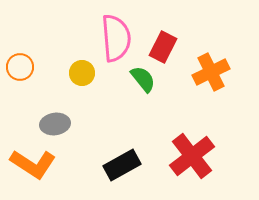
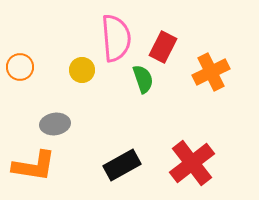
yellow circle: moved 3 px up
green semicircle: rotated 20 degrees clockwise
red cross: moved 7 px down
orange L-shape: moved 1 px right, 2 px down; rotated 24 degrees counterclockwise
